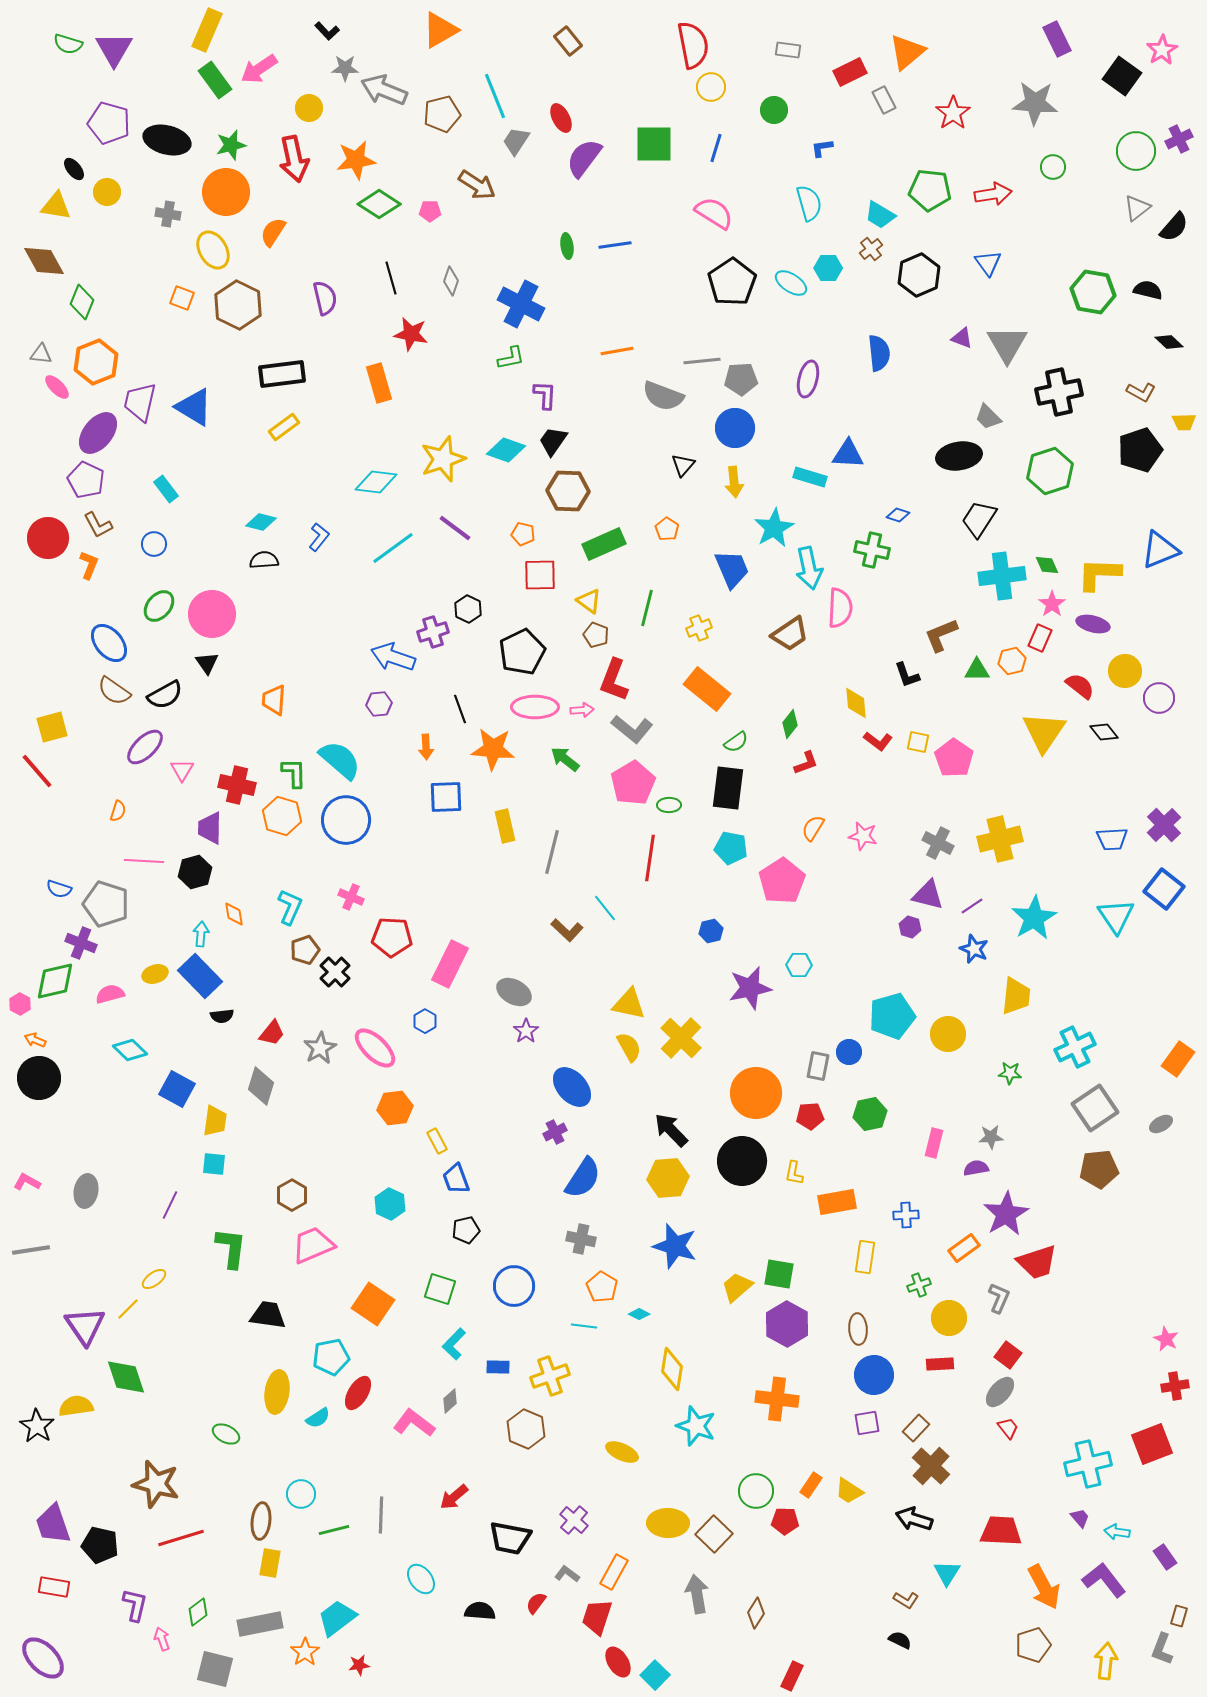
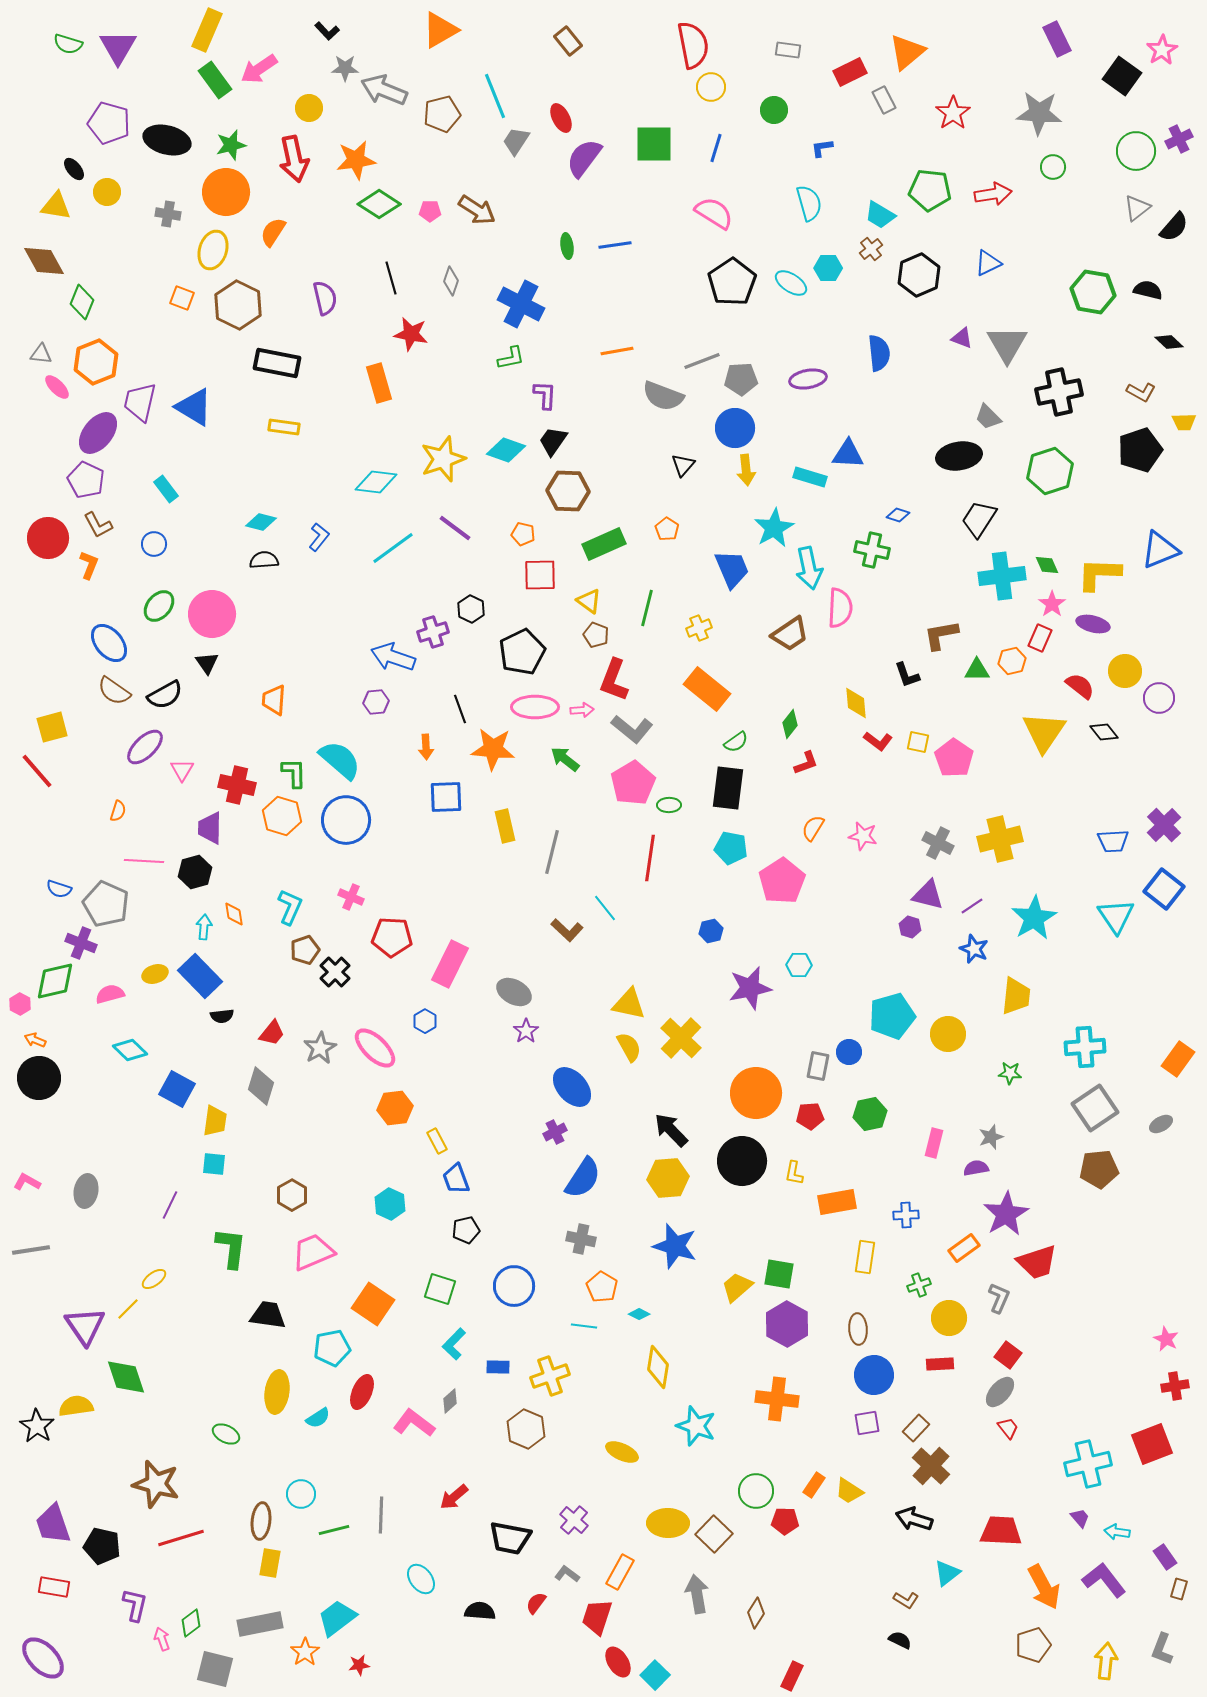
purple triangle at (114, 49): moved 4 px right, 2 px up
gray star at (1035, 103): moved 4 px right, 10 px down
brown arrow at (477, 185): moved 25 px down
yellow ellipse at (213, 250): rotated 48 degrees clockwise
blue triangle at (988, 263): rotated 40 degrees clockwise
gray line at (702, 361): rotated 15 degrees counterclockwise
black rectangle at (282, 374): moved 5 px left, 11 px up; rotated 18 degrees clockwise
purple ellipse at (808, 379): rotated 66 degrees clockwise
yellow rectangle at (284, 427): rotated 44 degrees clockwise
yellow arrow at (734, 482): moved 12 px right, 12 px up
black hexagon at (468, 609): moved 3 px right
brown L-shape at (941, 635): rotated 12 degrees clockwise
purple hexagon at (379, 704): moved 3 px left, 2 px up
blue trapezoid at (1112, 839): moved 1 px right, 2 px down
gray pentagon at (106, 904): rotated 6 degrees clockwise
cyan arrow at (201, 934): moved 3 px right, 7 px up
cyan cross at (1075, 1047): moved 10 px right; rotated 21 degrees clockwise
gray star at (991, 1137): rotated 15 degrees counterclockwise
pink trapezoid at (313, 1245): moved 7 px down
cyan pentagon at (331, 1357): moved 1 px right, 9 px up
yellow diamond at (672, 1369): moved 14 px left, 2 px up
red ellipse at (358, 1393): moved 4 px right, 1 px up; rotated 8 degrees counterclockwise
orange rectangle at (811, 1485): moved 3 px right
black pentagon at (100, 1545): moved 2 px right, 1 px down
orange rectangle at (614, 1572): moved 6 px right
cyan triangle at (947, 1573): rotated 20 degrees clockwise
green diamond at (198, 1612): moved 7 px left, 11 px down
brown rectangle at (1179, 1616): moved 27 px up
